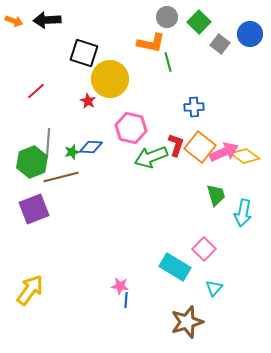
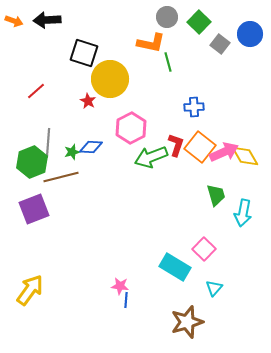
pink hexagon: rotated 20 degrees clockwise
yellow diamond: rotated 24 degrees clockwise
